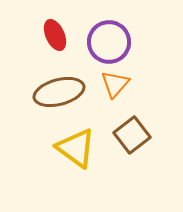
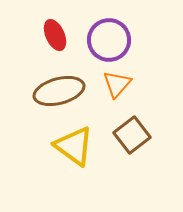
purple circle: moved 2 px up
orange triangle: moved 2 px right
brown ellipse: moved 1 px up
yellow triangle: moved 2 px left, 2 px up
